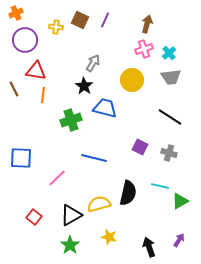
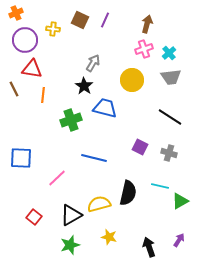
yellow cross: moved 3 px left, 2 px down
red triangle: moved 4 px left, 2 px up
green star: rotated 18 degrees clockwise
